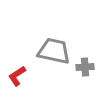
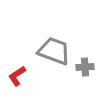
gray trapezoid: rotated 8 degrees clockwise
